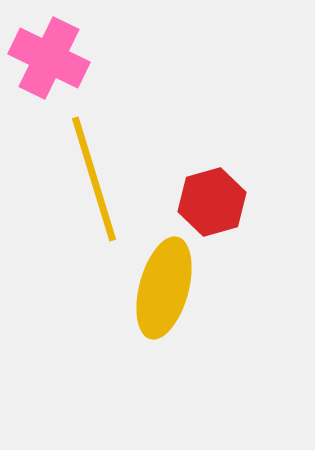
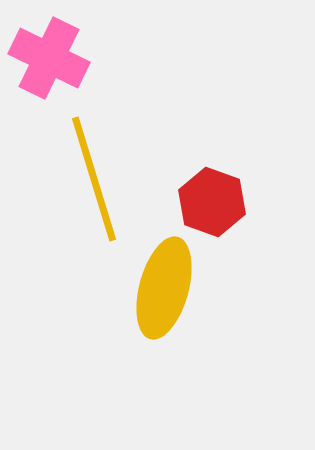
red hexagon: rotated 24 degrees counterclockwise
